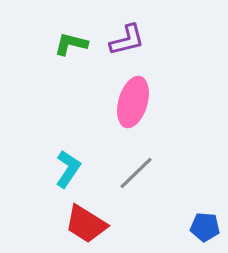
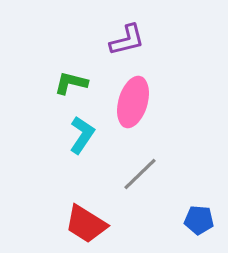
green L-shape: moved 39 px down
cyan L-shape: moved 14 px right, 34 px up
gray line: moved 4 px right, 1 px down
blue pentagon: moved 6 px left, 7 px up
